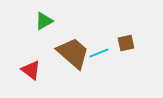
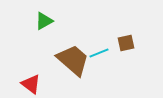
brown trapezoid: moved 7 px down
red triangle: moved 14 px down
